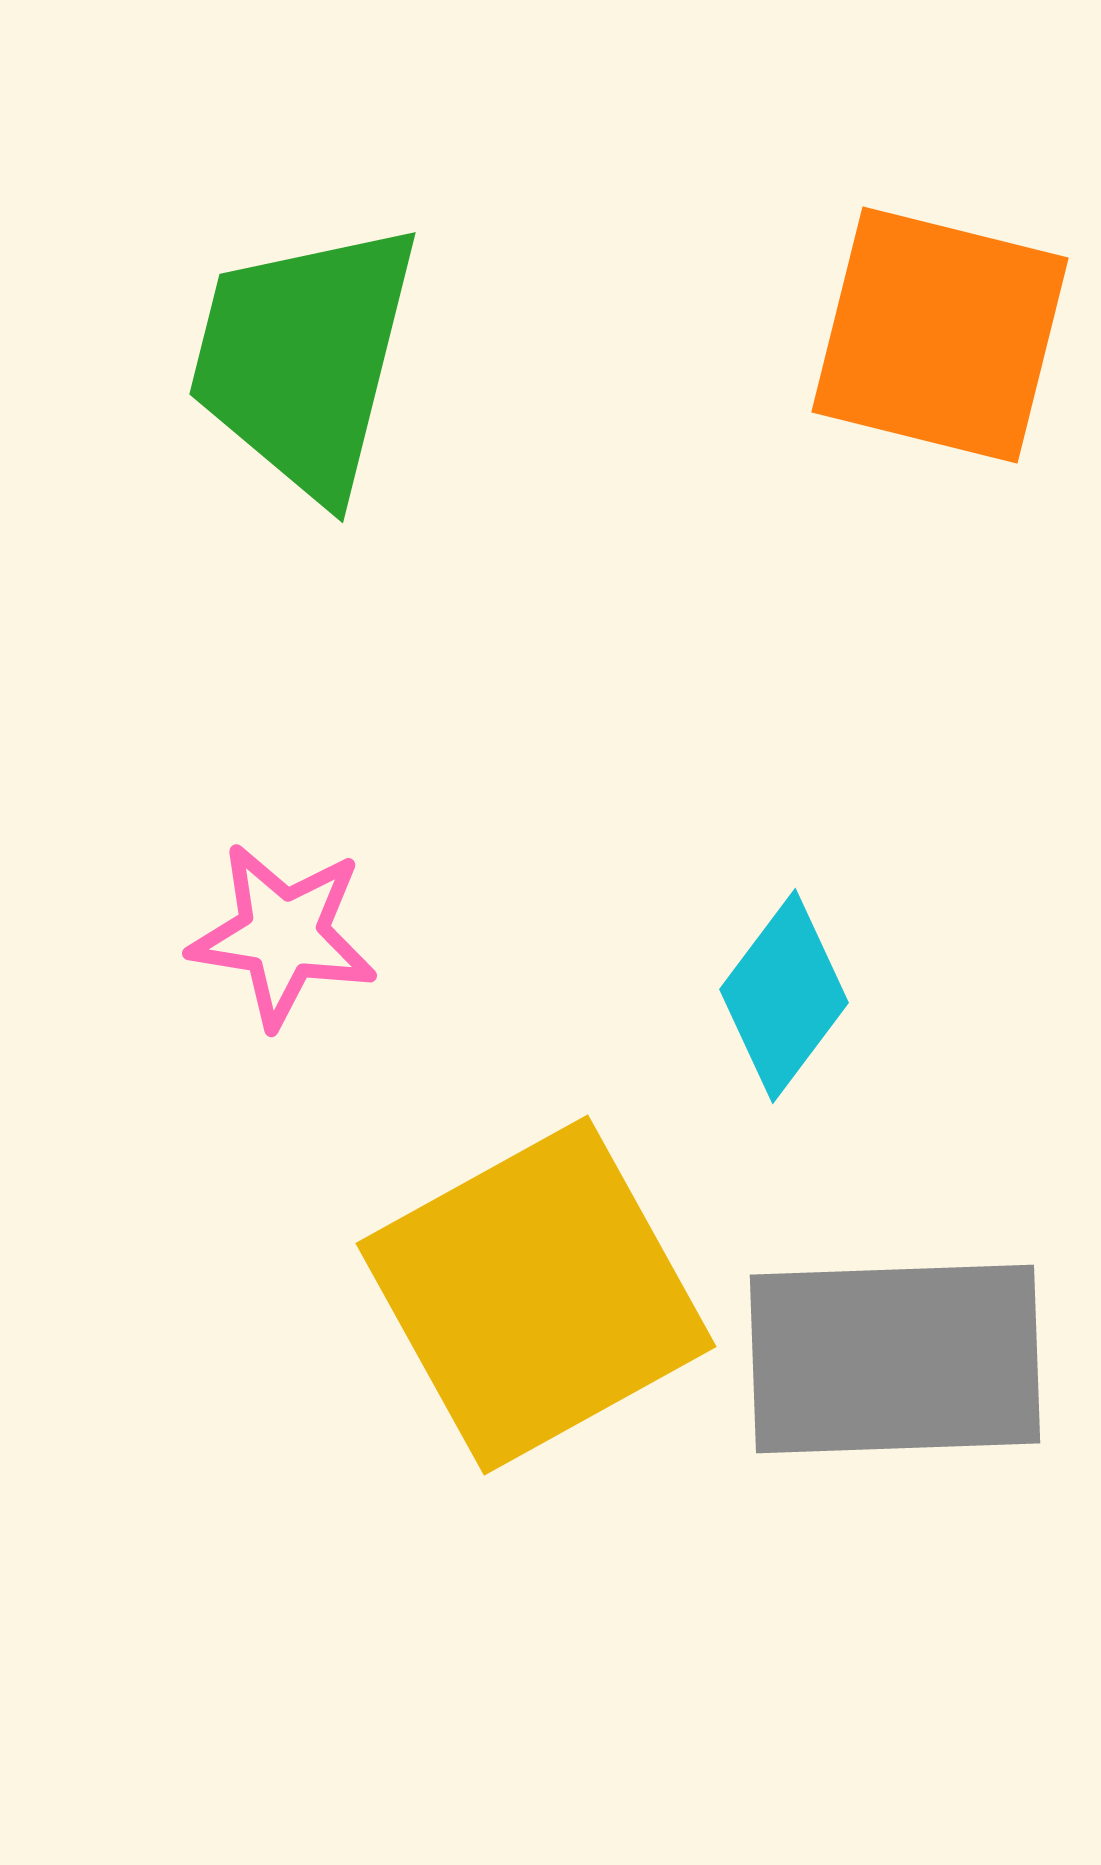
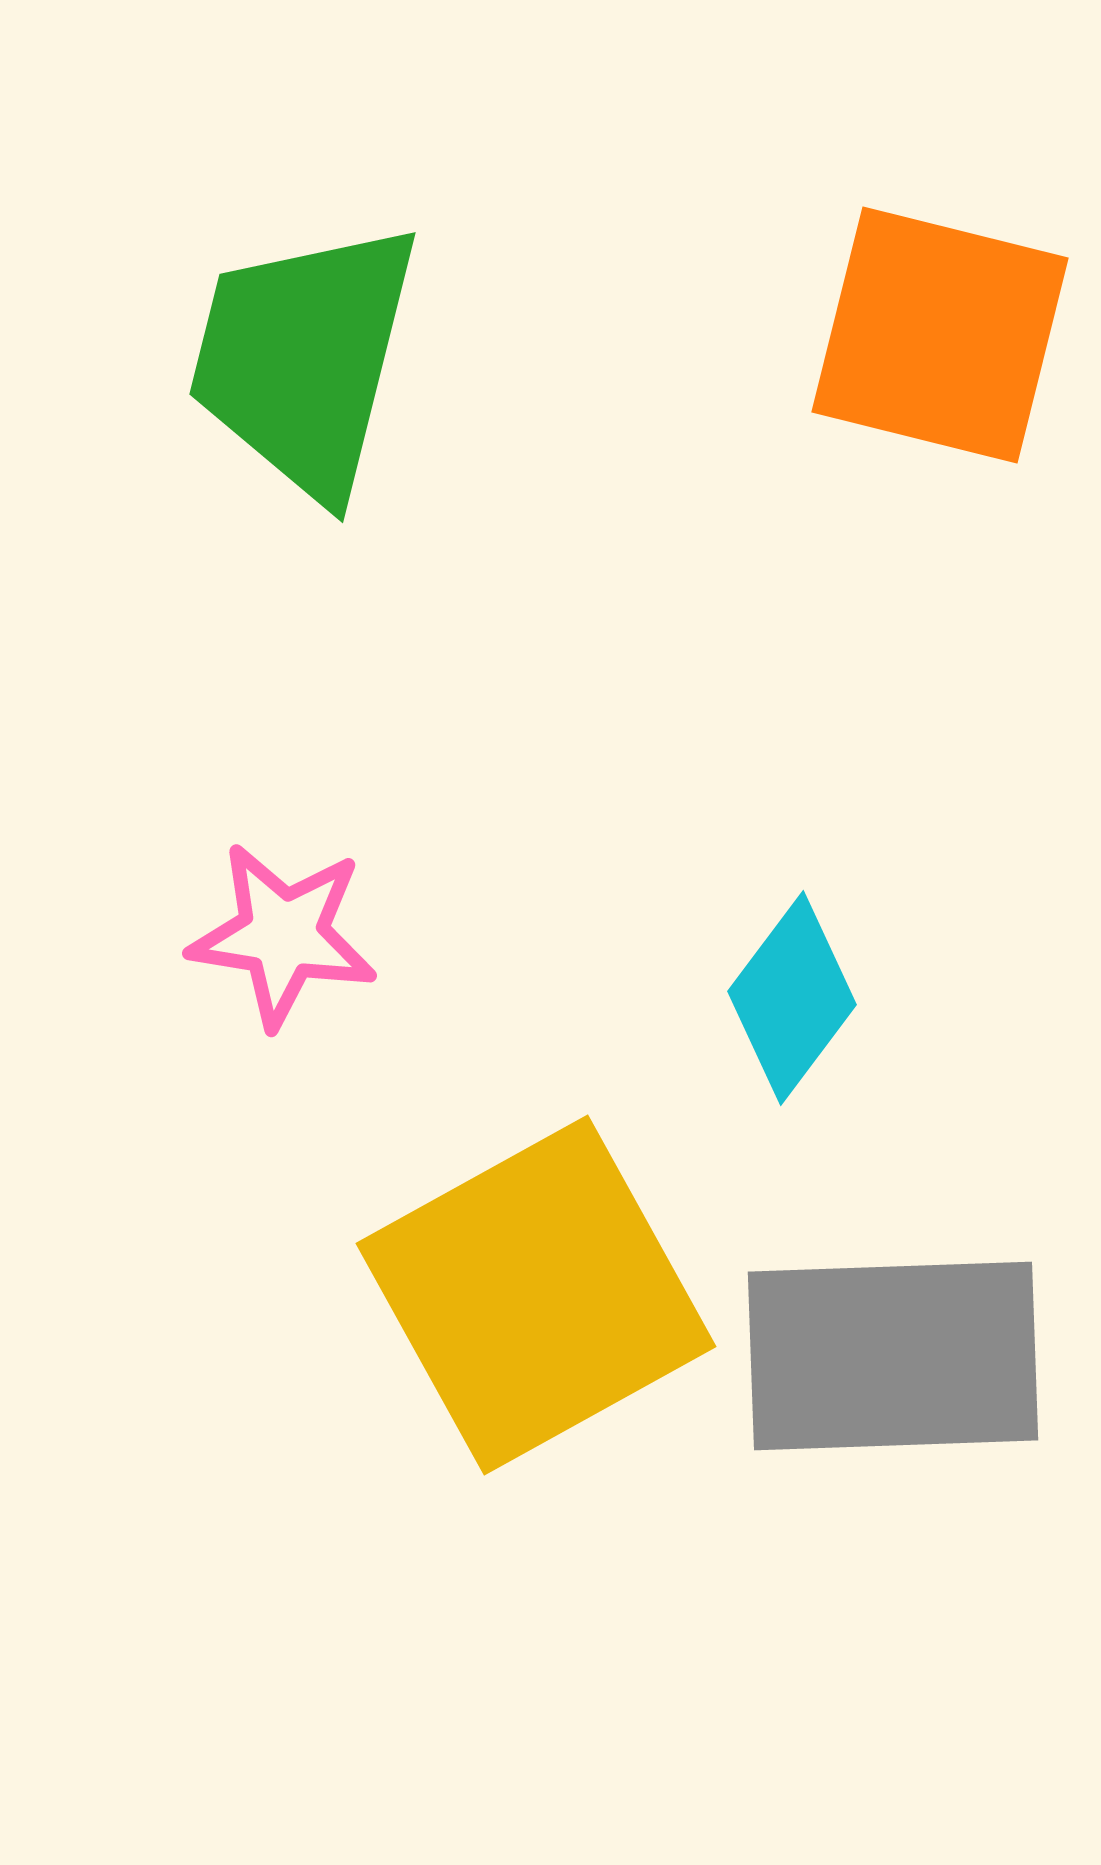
cyan diamond: moved 8 px right, 2 px down
gray rectangle: moved 2 px left, 3 px up
